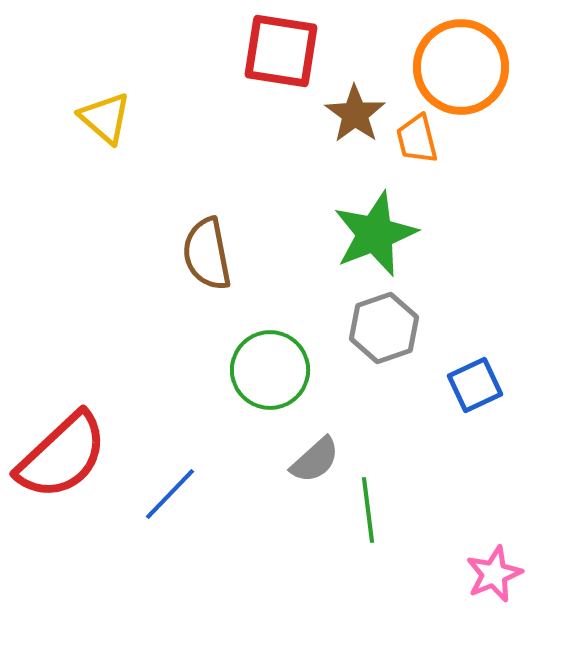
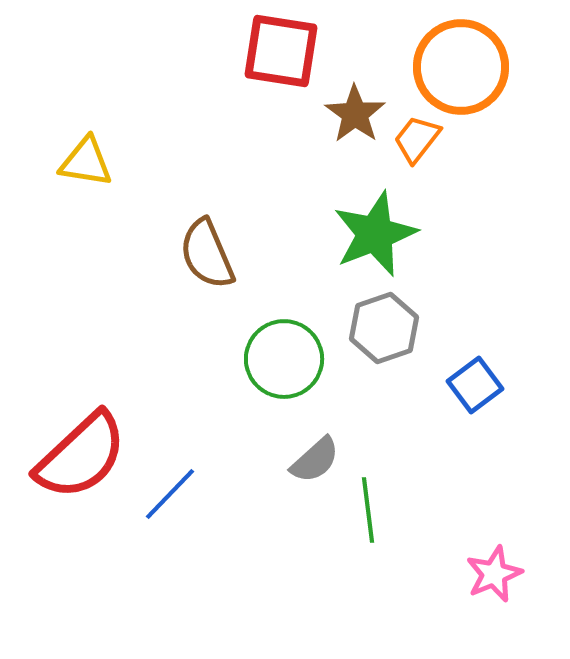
yellow triangle: moved 19 px left, 44 px down; rotated 32 degrees counterclockwise
orange trapezoid: rotated 52 degrees clockwise
brown semicircle: rotated 12 degrees counterclockwise
green circle: moved 14 px right, 11 px up
blue square: rotated 12 degrees counterclockwise
red semicircle: moved 19 px right
